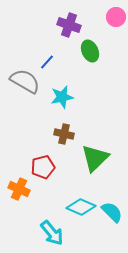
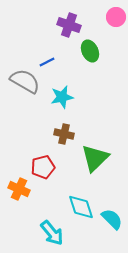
blue line: rotated 21 degrees clockwise
cyan diamond: rotated 48 degrees clockwise
cyan semicircle: moved 7 px down
